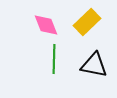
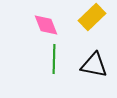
yellow rectangle: moved 5 px right, 5 px up
